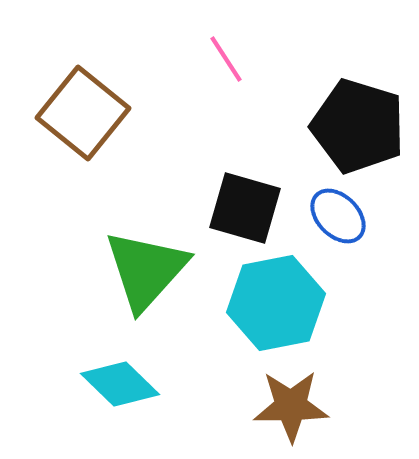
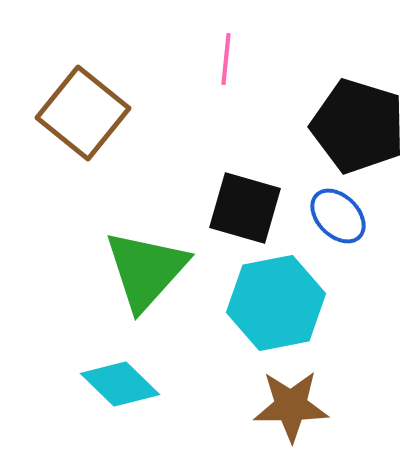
pink line: rotated 39 degrees clockwise
